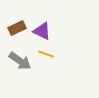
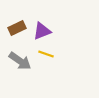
purple triangle: rotated 48 degrees counterclockwise
